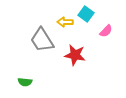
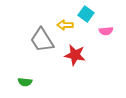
yellow arrow: moved 3 px down
pink semicircle: rotated 40 degrees clockwise
